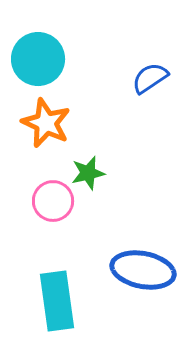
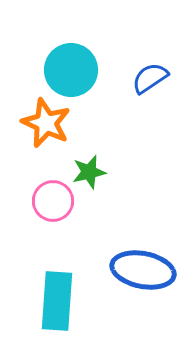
cyan circle: moved 33 px right, 11 px down
green star: moved 1 px right, 1 px up
cyan rectangle: rotated 12 degrees clockwise
